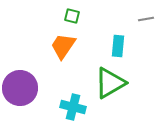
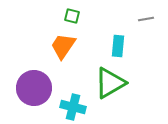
purple circle: moved 14 px right
